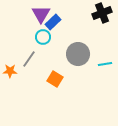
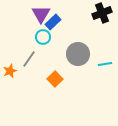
orange star: rotated 24 degrees counterclockwise
orange square: rotated 14 degrees clockwise
